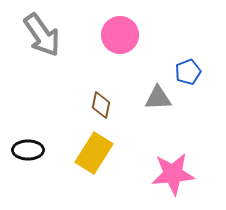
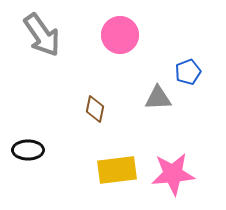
brown diamond: moved 6 px left, 4 px down
yellow rectangle: moved 23 px right, 17 px down; rotated 51 degrees clockwise
